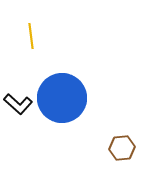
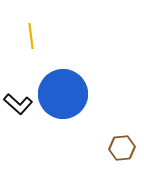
blue circle: moved 1 px right, 4 px up
